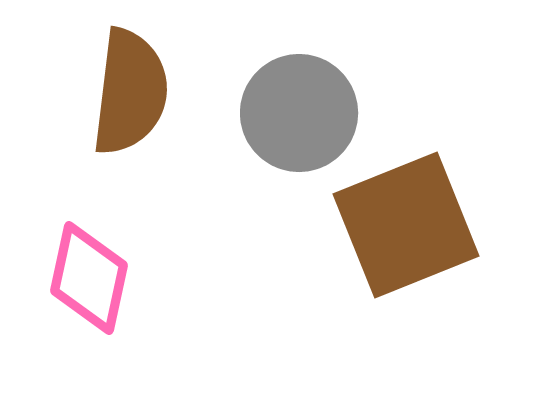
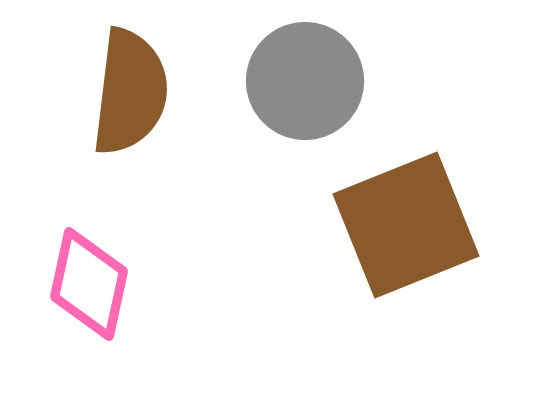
gray circle: moved 6 px right, 32 px up
pink diamond: moved 6 px down
